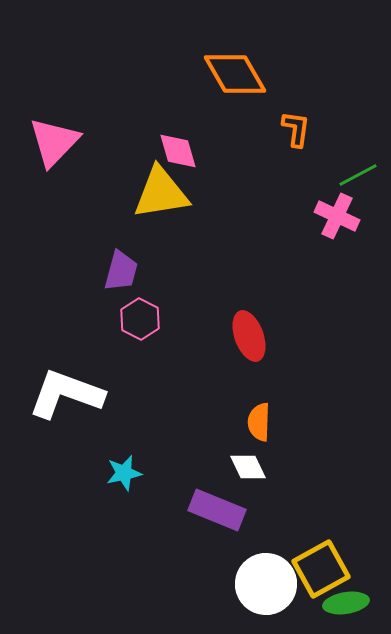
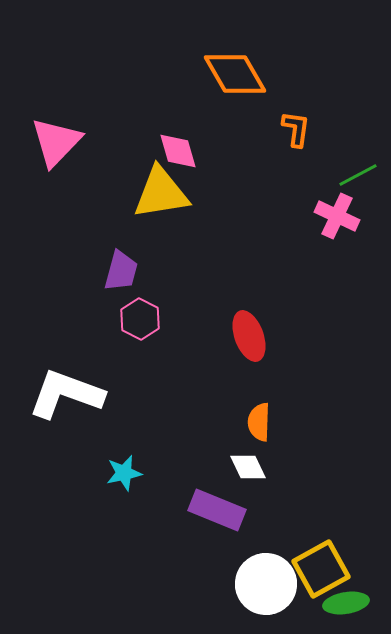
pink triangle: moved 2 px right
